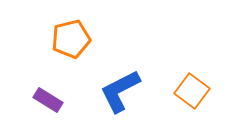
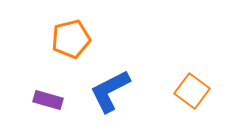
blue L-shape: moved 10 px left
purple rectangle: rotated 16 degrees counterclockwise
